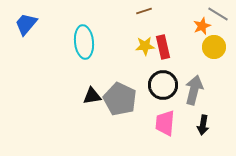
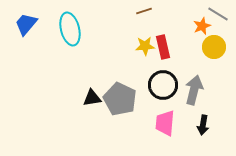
cyan ellipse: moved 14 px left, 13 px up; rotated 8 degrees counterclockwise
black triangle: moved 2 px down
